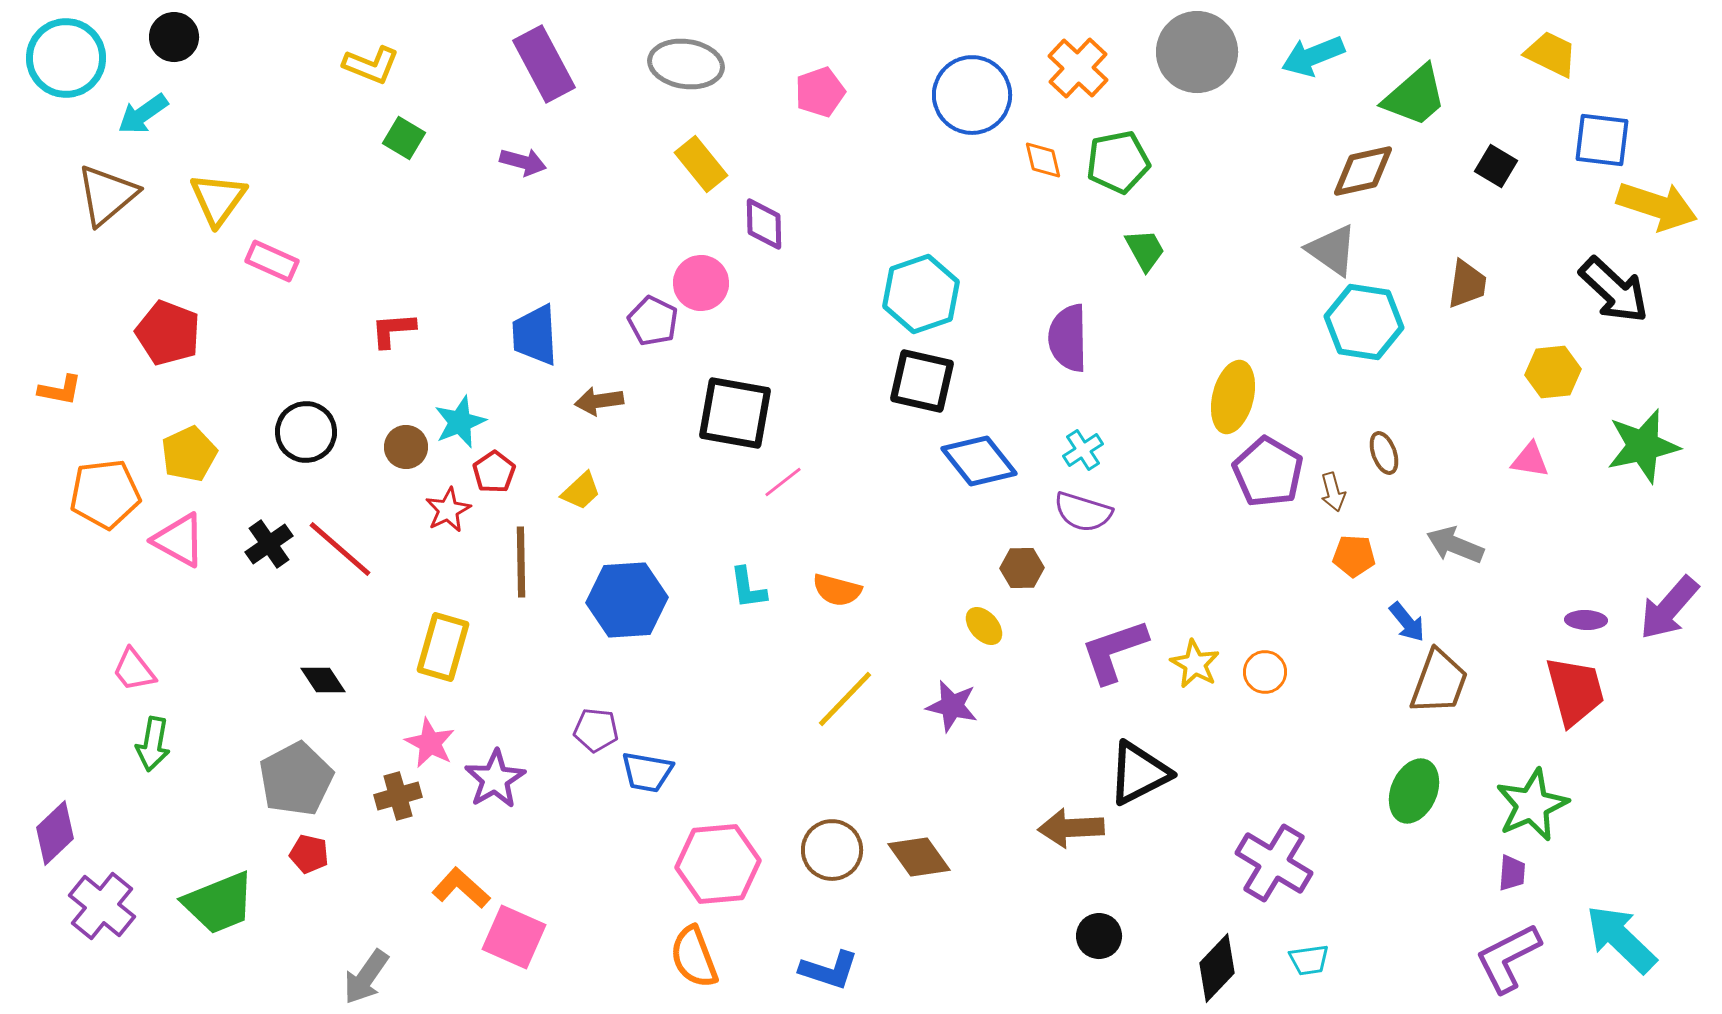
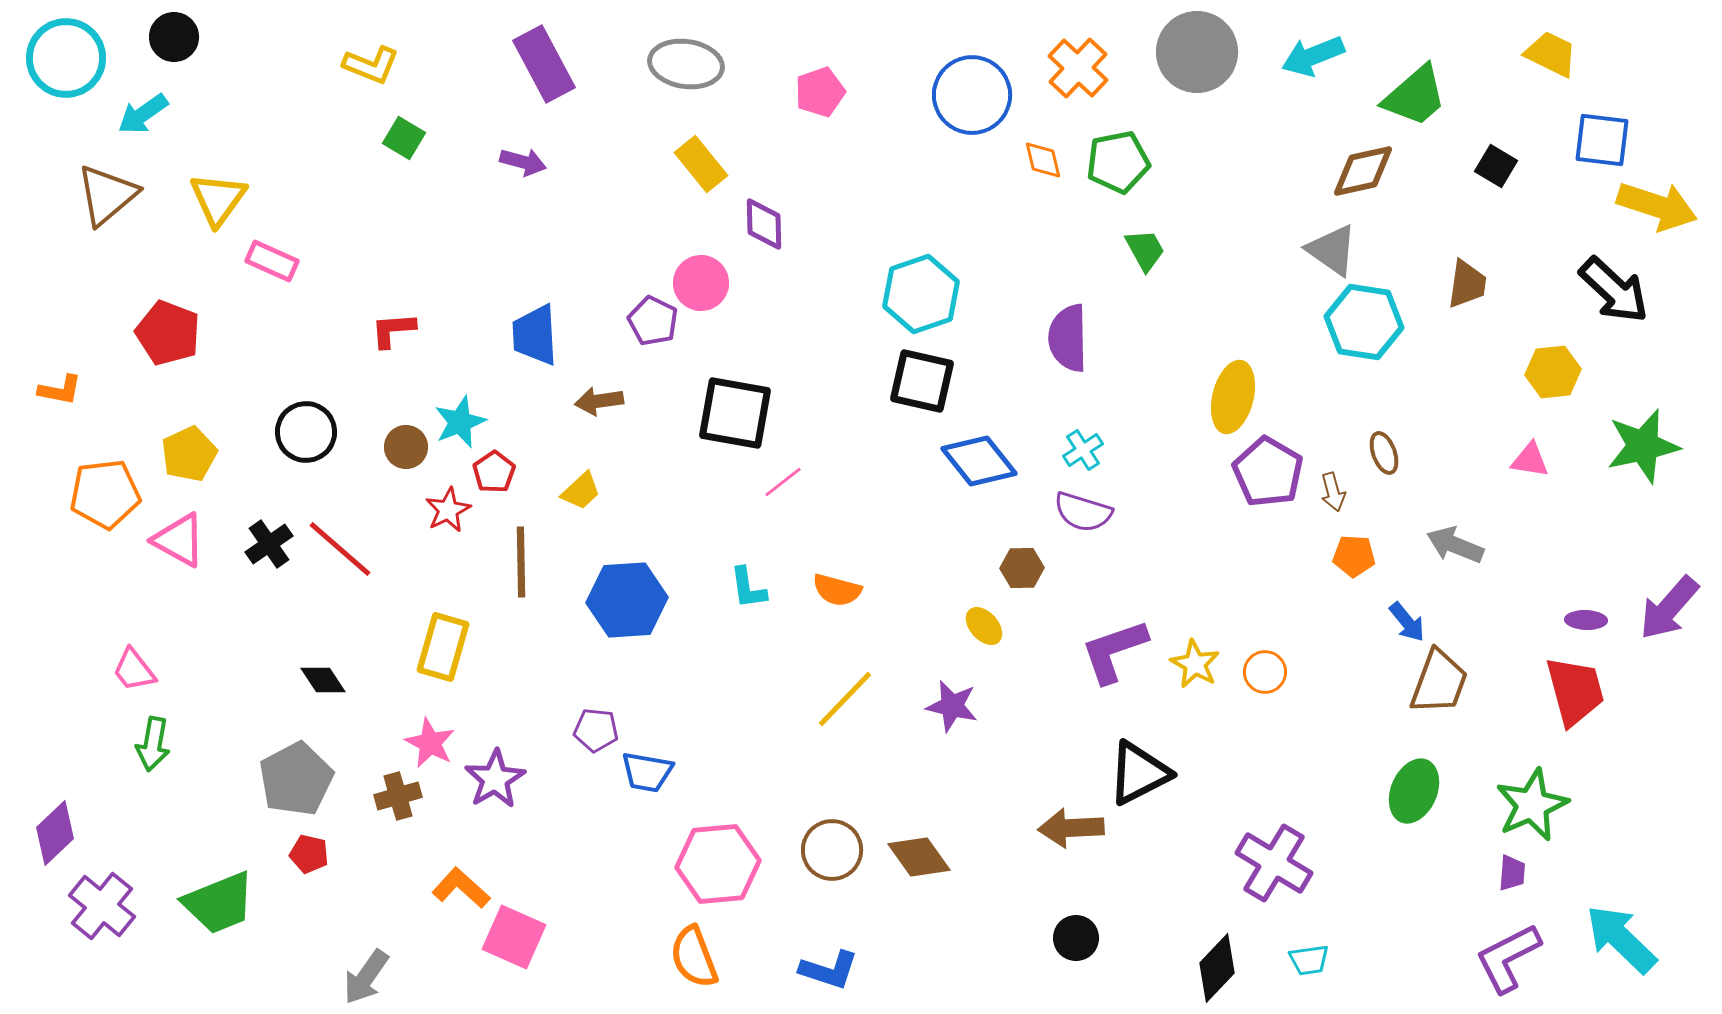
black circle at (1099, 936): moved 23 px left, 2 px down
